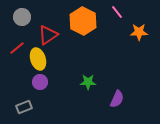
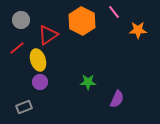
pink line: moved 3 px left
gray circle: moved 1 px left, 3 px down
orange hexagon: moved 1 px left
orange star: moved 1 px left, 2 px up
yellow ellipse: moved 1 px down
